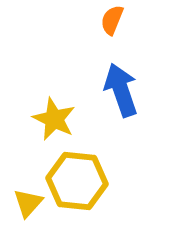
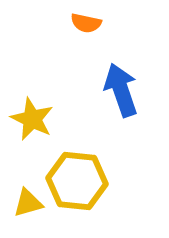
orange semicircle: moved 26 px left, 3 px down; rotated 100 degrees counterclockwise
yellow star: moved 22 px left
yellow triangle: rotated 32 degrees clockwise
